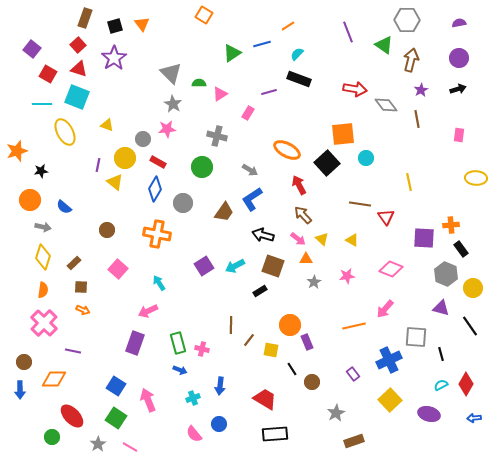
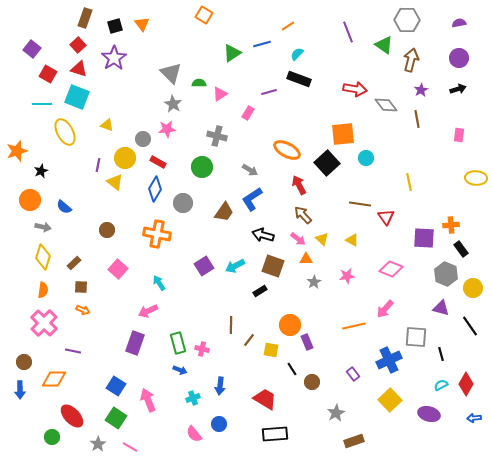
black star at (41, 171): rotated 16 degrees counterclockwise
